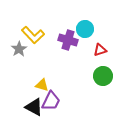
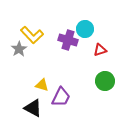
yellow L-shape: moved 1 px left
green circle: moved 2 px right, 5 px down
purple trapezoid: moved 10 px right, 4 px up
black triangle: moved 1 px left, 1 px down
